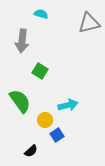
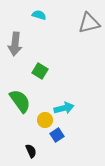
cyan semicircle: moved 2 px left, 1 px down
gray arrow: moved 7 px left, 3 px down
cyan arrow: moved 4 px left, 3 px down
black semicircle: rotated 72 degrees counterclockwise
